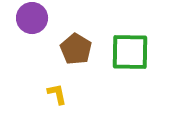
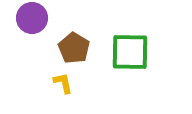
brown pentagon: moved 2 px left, 1 px up
yellow L-shape: moved 6 px right, 11 px up
